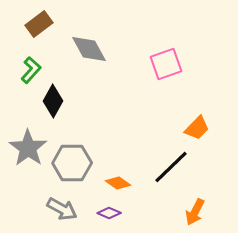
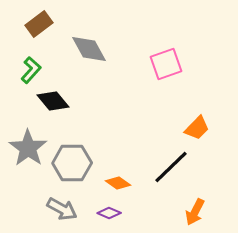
black diamond: rotated 68 degrees counterclockwise
